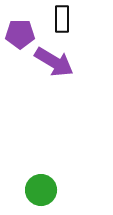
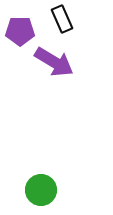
black rectangle: rotated 24 degrees counterclockwise
purple pentagon: moved 3 px up
